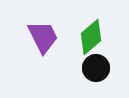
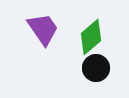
purple trapezoid: moved 8 px up; rotated 9 degrees counterclockwise
